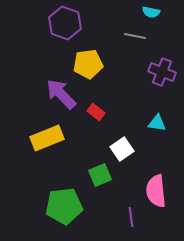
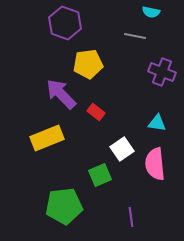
pink semicircle: moved 1 px left, 27 px up
